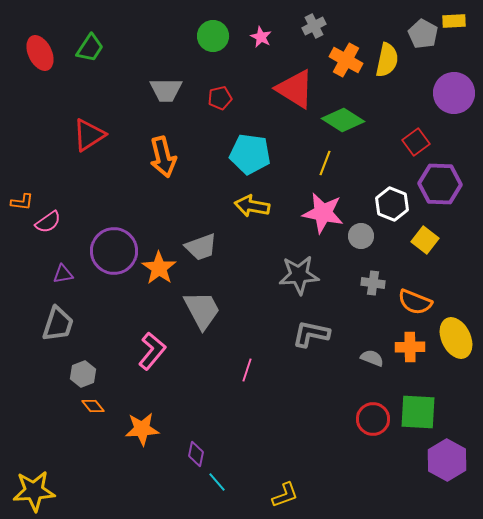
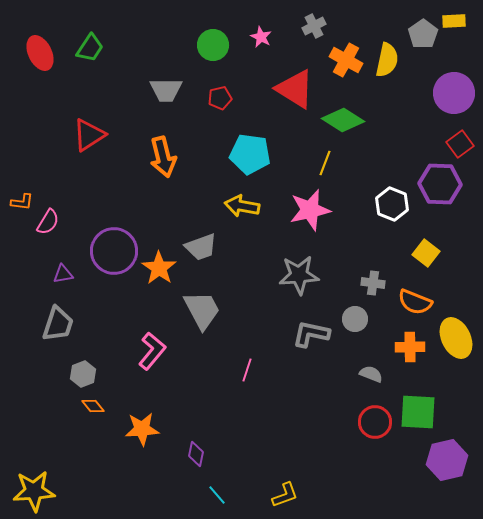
gray pentagon at (423, 34): rotated 8 degrees clockwise
green circle at (213, 36): moved 9 px down
red square at (416, 142): moved 44 px right, 2 px down
yellow arrow at (252, 206): moved 10 px left
pink star at (323, 213): moved 13 px left, 3 px up; rotated 24 degrees counterclockwise
pink semicircle at (48, 222): rotated 24 degrees counterclockwise
gray circle at (361, 236): moved 6 px left, 83 px down
yellow square at (425, 240): moved 1 px right, 13 px down
gray semicircle at (372, 358): moved 1 px left, 16 px down
red circle at (373, 419): moved 2 px right, 3 px down
purple hexagon at (447, 460): rotated 18 degrees clockwise
cyan line at (217, 482): moved 13 px down
